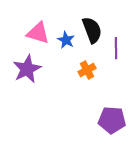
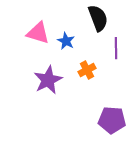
black semicircle: moved 6 px right, 12 px up
blue star: moved 1 px down
purple star: moved 21 px right, 11 px down
